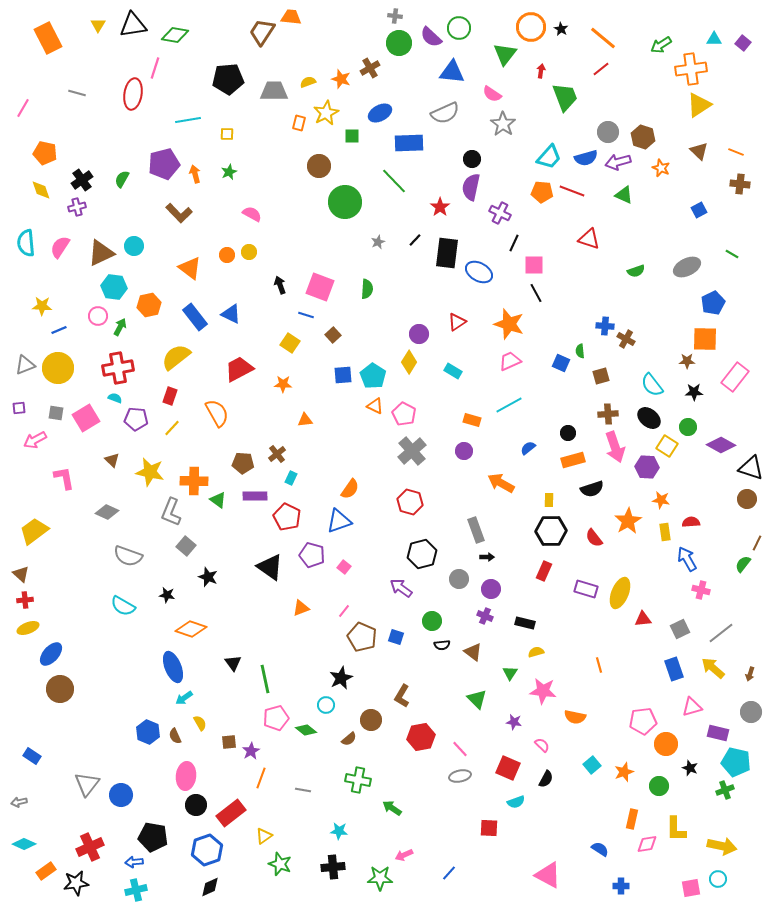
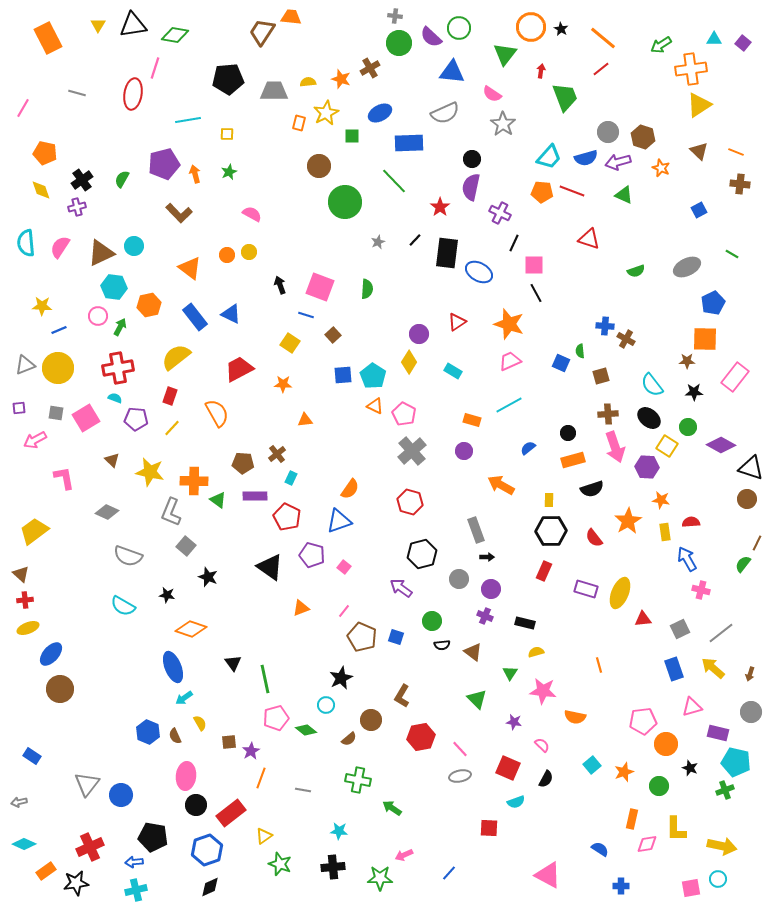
yellow semicircle at (308, 82): rotated 14 degrees clockwise
orange arrow at (501, 483): moved 2 px down
